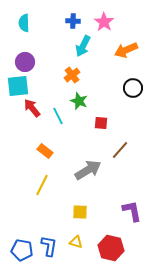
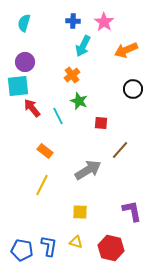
cyan semicircle: rotated 18 degrees clockwise
black circle: moved 1 px down
